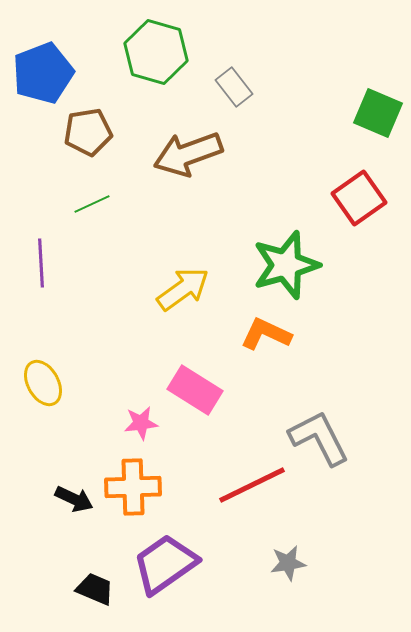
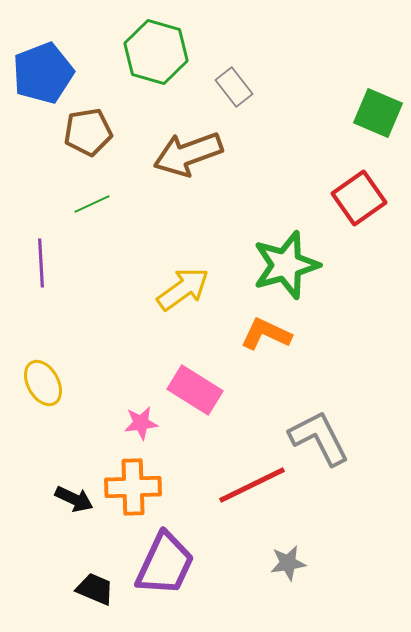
purple trapezoid: rotated 150 degrees clockwise
